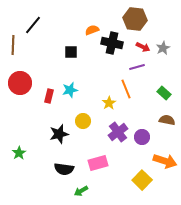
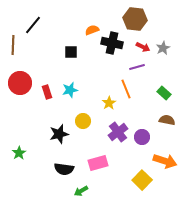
red rectangle: moved 2 px left, 4 px up; rotated 32 degrees counterclockwise
